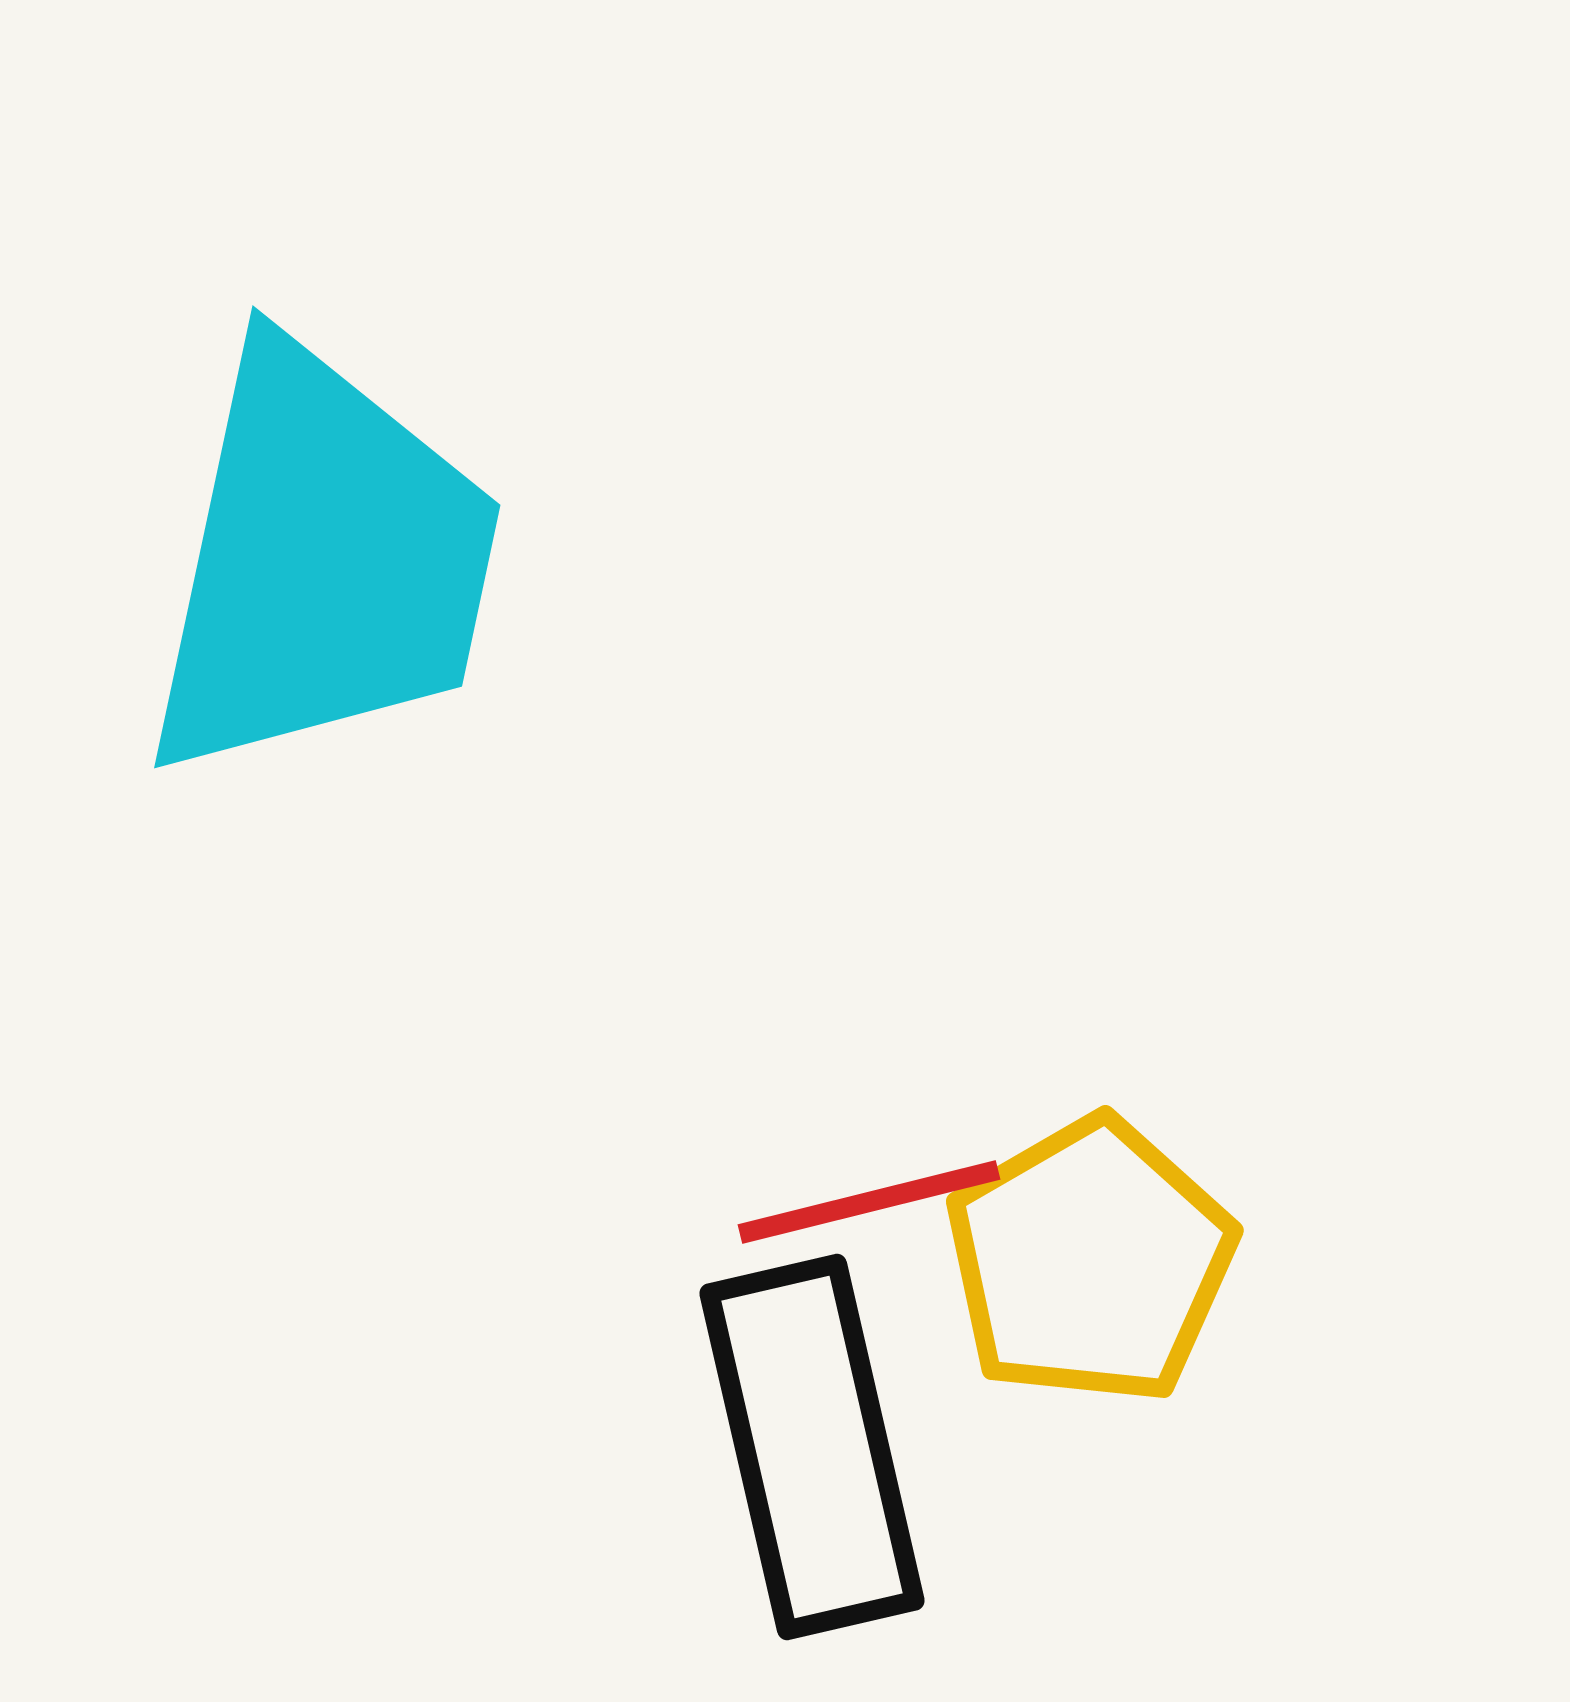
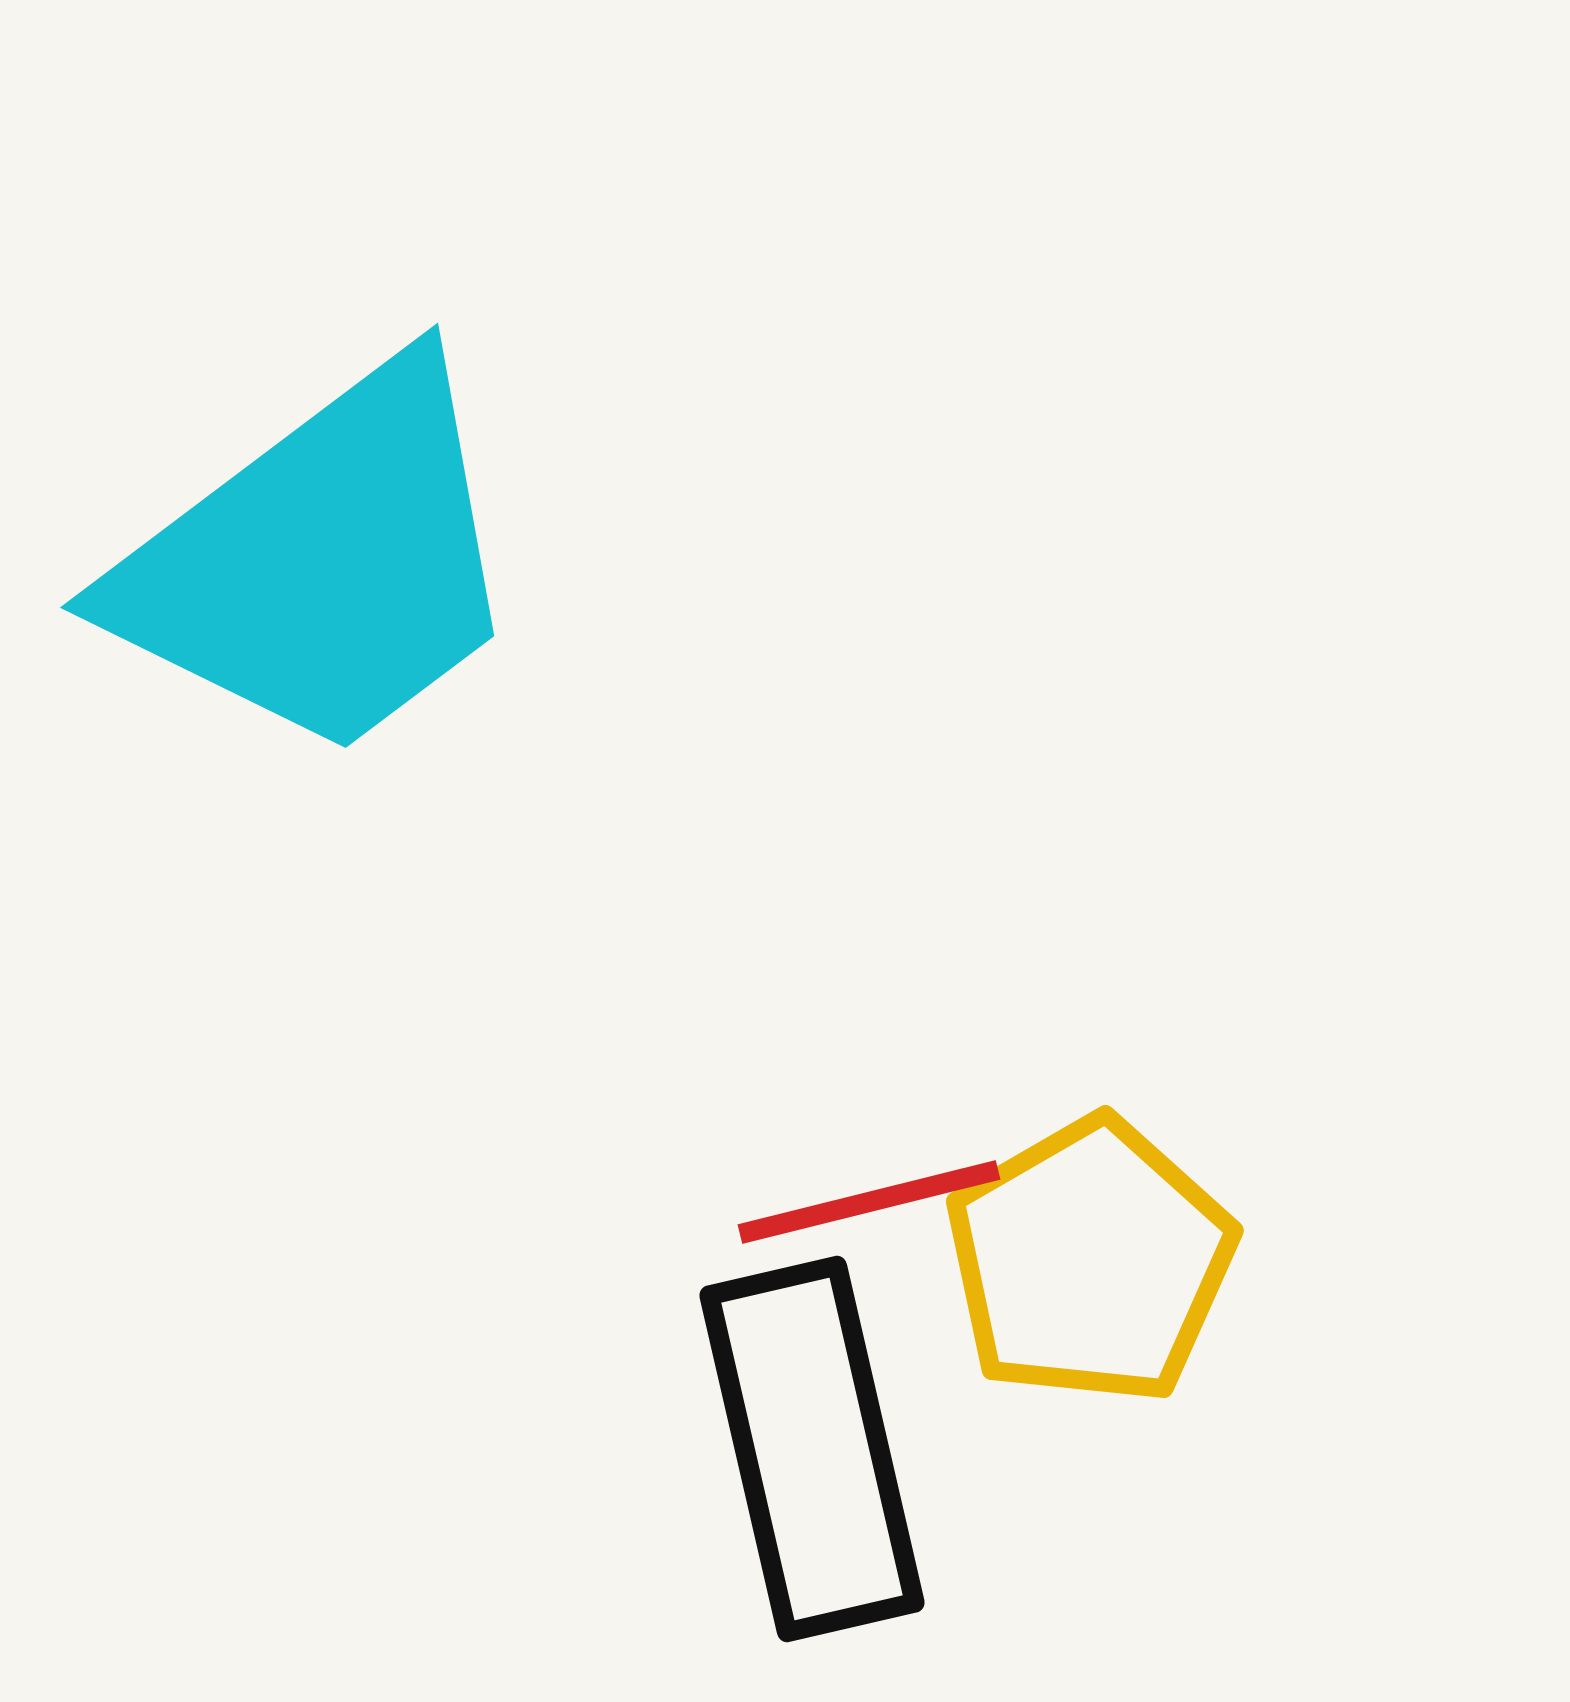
cyan trapezoid: rotated 41 degrees clockwise
black rectangle: moved 2 px down
